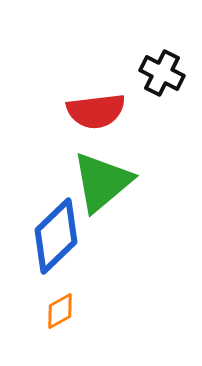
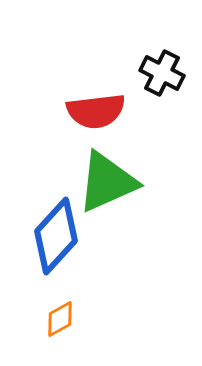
green triangle: moved 5 px right; rotated 16 degrees clockwise
blue diamond: rotated 4 degrees counterclockwise
orange diamond: moved 8 px down
